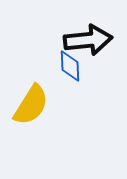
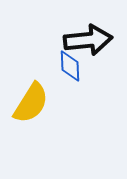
yellow semicircle: moved 2 px up
